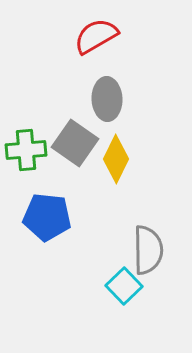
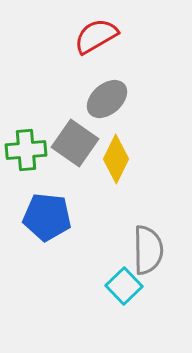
gray ellipse: rotated 51 degrees clockwise
